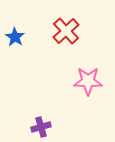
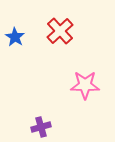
red cross: moved 6 px left
pink star: moved 3 px left, 4 px down
